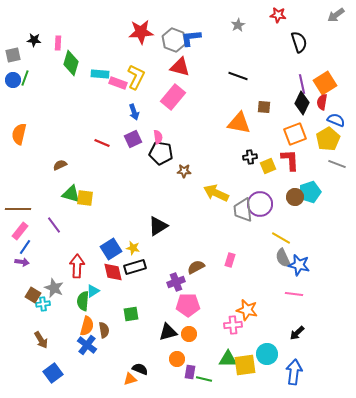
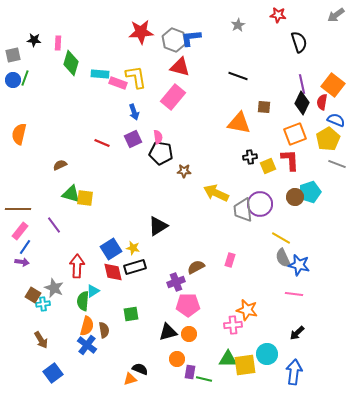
yellow L-shape at (136, 77): rotated 35 degrees counterclockwise
orange square at (325, 83): moved 8 px right, 2 px down; rotated 20 degrees counterclockwise
